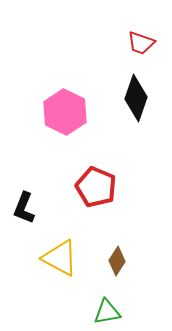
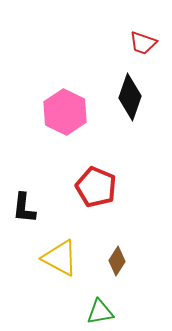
red trapezoid: moved 2 px right
black diamond: moved 6 px left, 1 px up
black L-shape: rotated 16 degrees counterclockwise
green triangle: moved 7 px left
